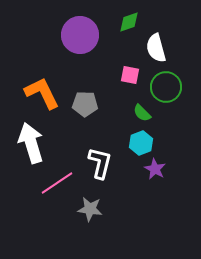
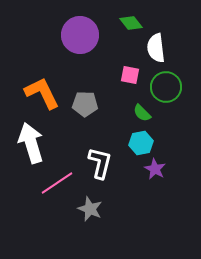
green diamond: moved 2 px right, 1 px down; rotated 70 degrees clockwise
white semicircle: rotated 8 degrees clockwise
cyan hexagon: rotated 10 degrees clockwise
gray star: rotated 15 degrees clockwise
